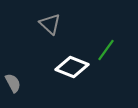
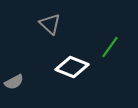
green line: moved 4 px right, 3 px up
gray semicircle: moved 1 px right, 1 px up; rotated 90 degrees clockwise
